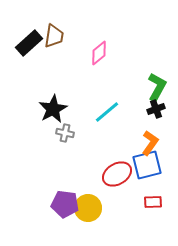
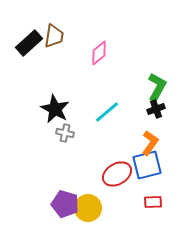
black star: moved 2 px right; rotated 16 degrees counterclockwise
purple pentagon: rotated 8 degrees clockwise
